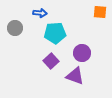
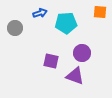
blue arrow: rotated 24 degrees counterclockwise
cyan pentagon: moved 11 px right, 10 px up
purple square: rotated 35 degrees counterclockwise
